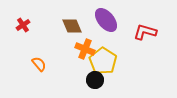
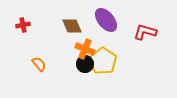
red cross: rotated 24 degrees clockwise
black circle: moved 10 px left, 16 px up
